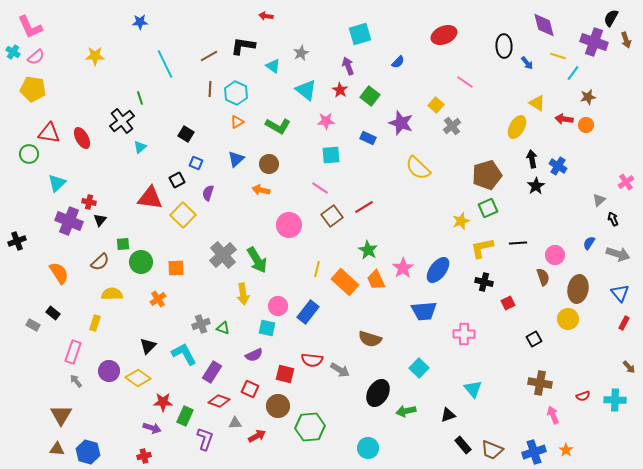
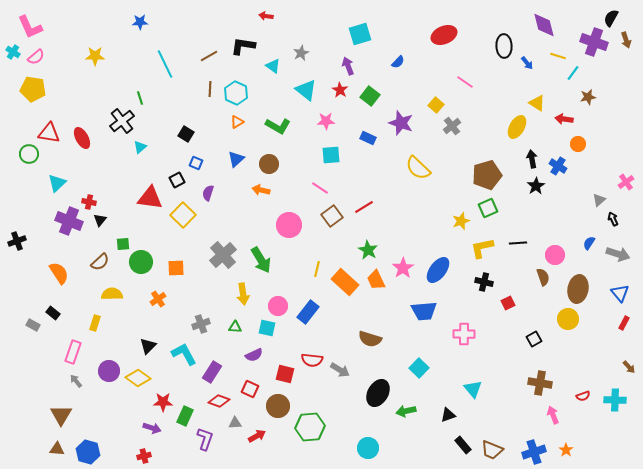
orange circle at (586, 125): moved 8 px left, 19 px down
green arrow at (257, 260): moved 4 px right
green triangle at (223, 328): moved 12 px right, 1 px up; rotated 16 degrees counterclockwise
